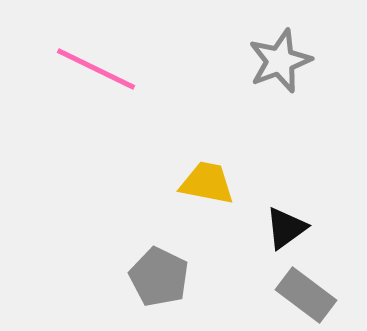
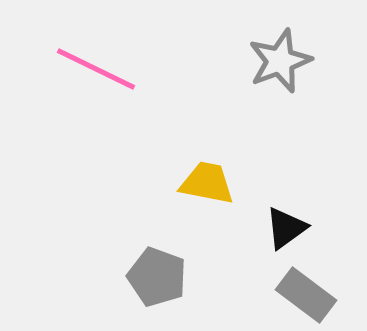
gray pentagon: moved 2 px left; rotated 6 degrees counterclockwise
